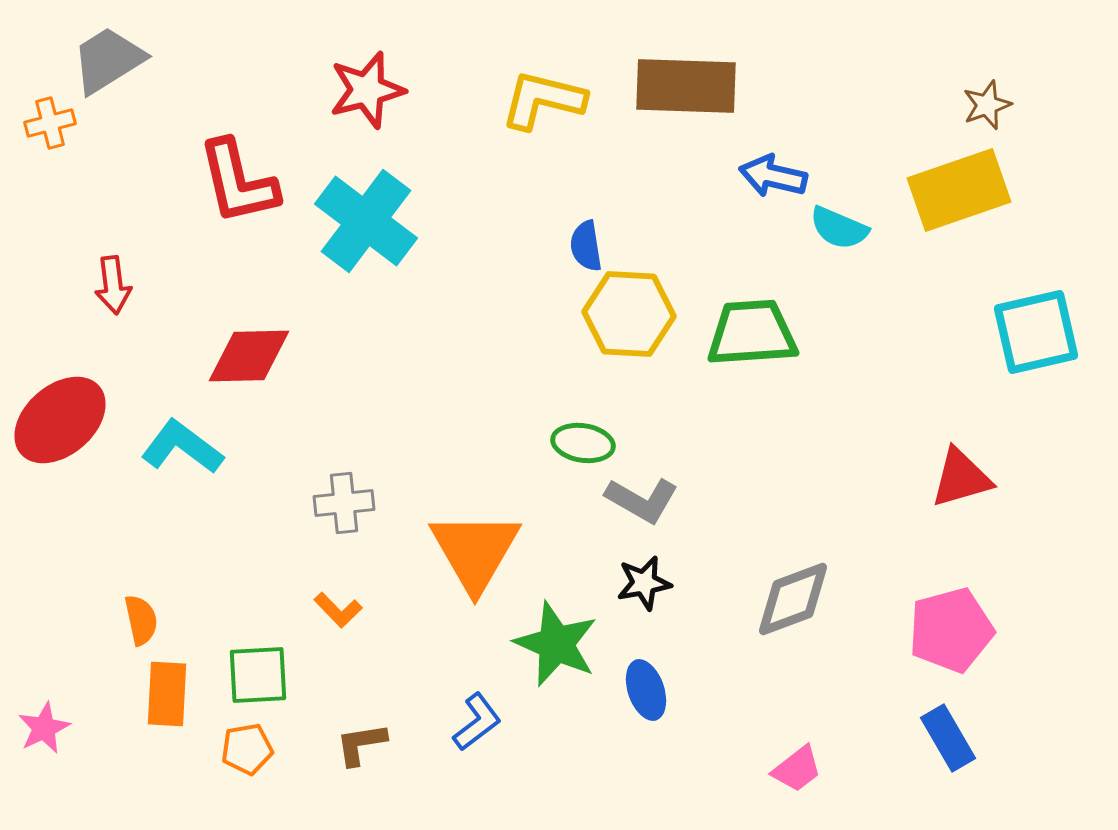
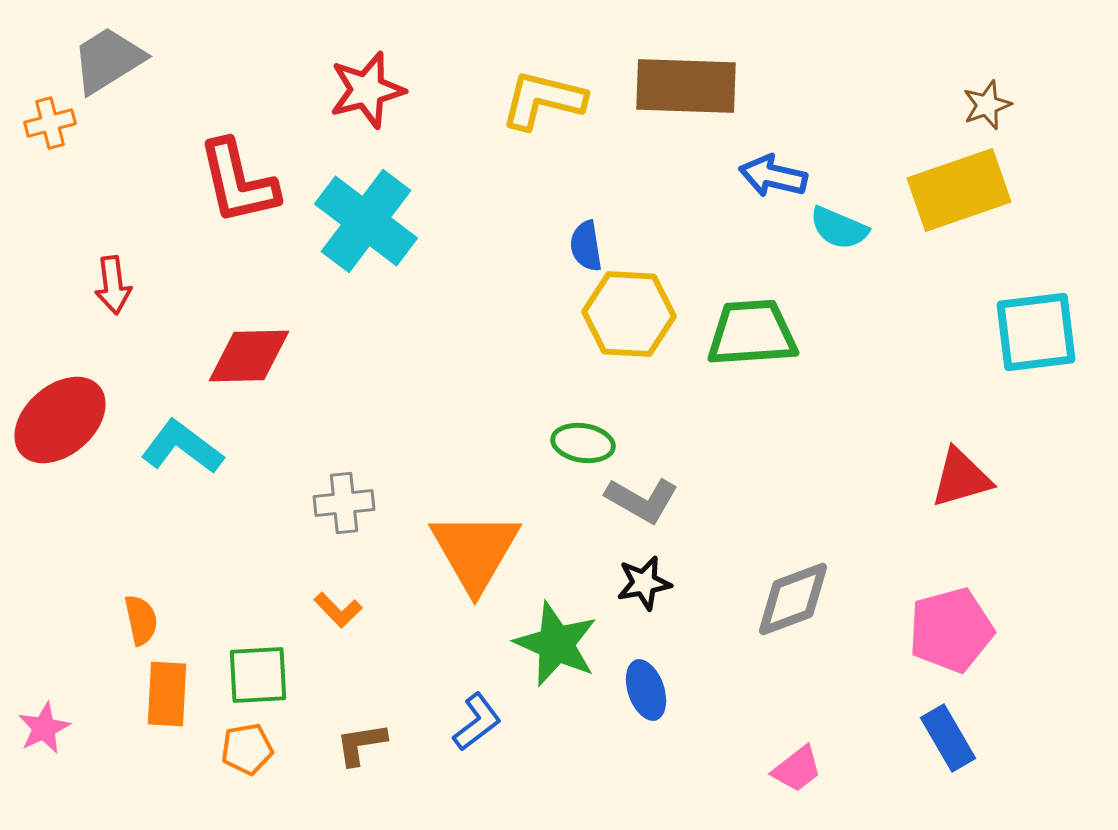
cyan square: rotated 6 degrees clockwise
